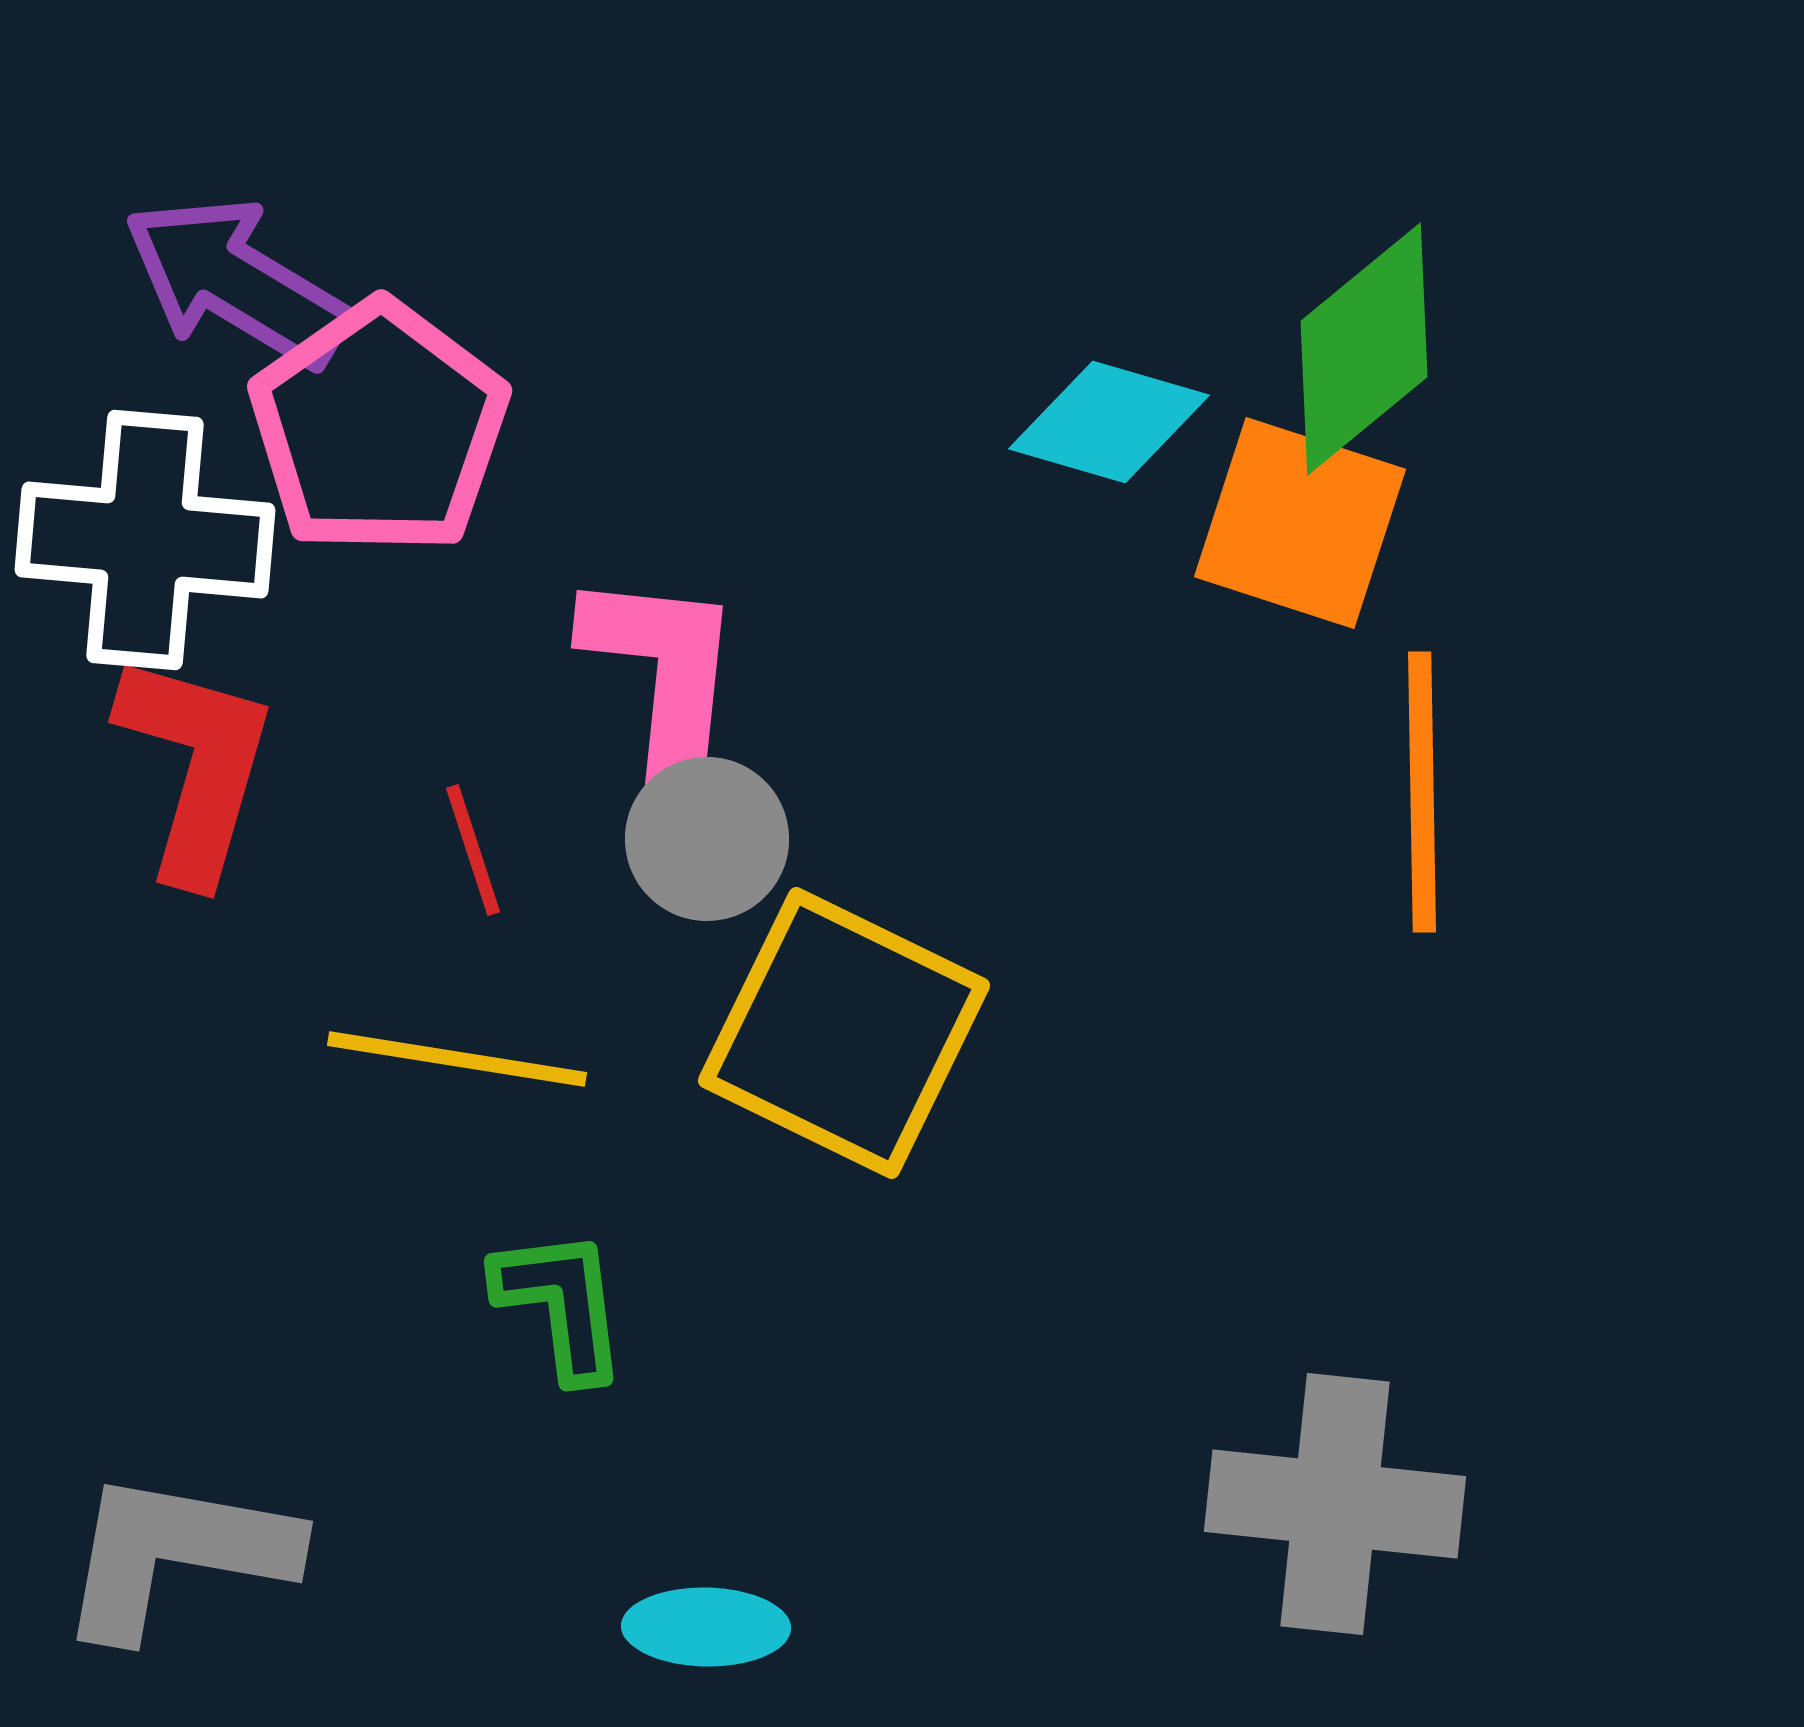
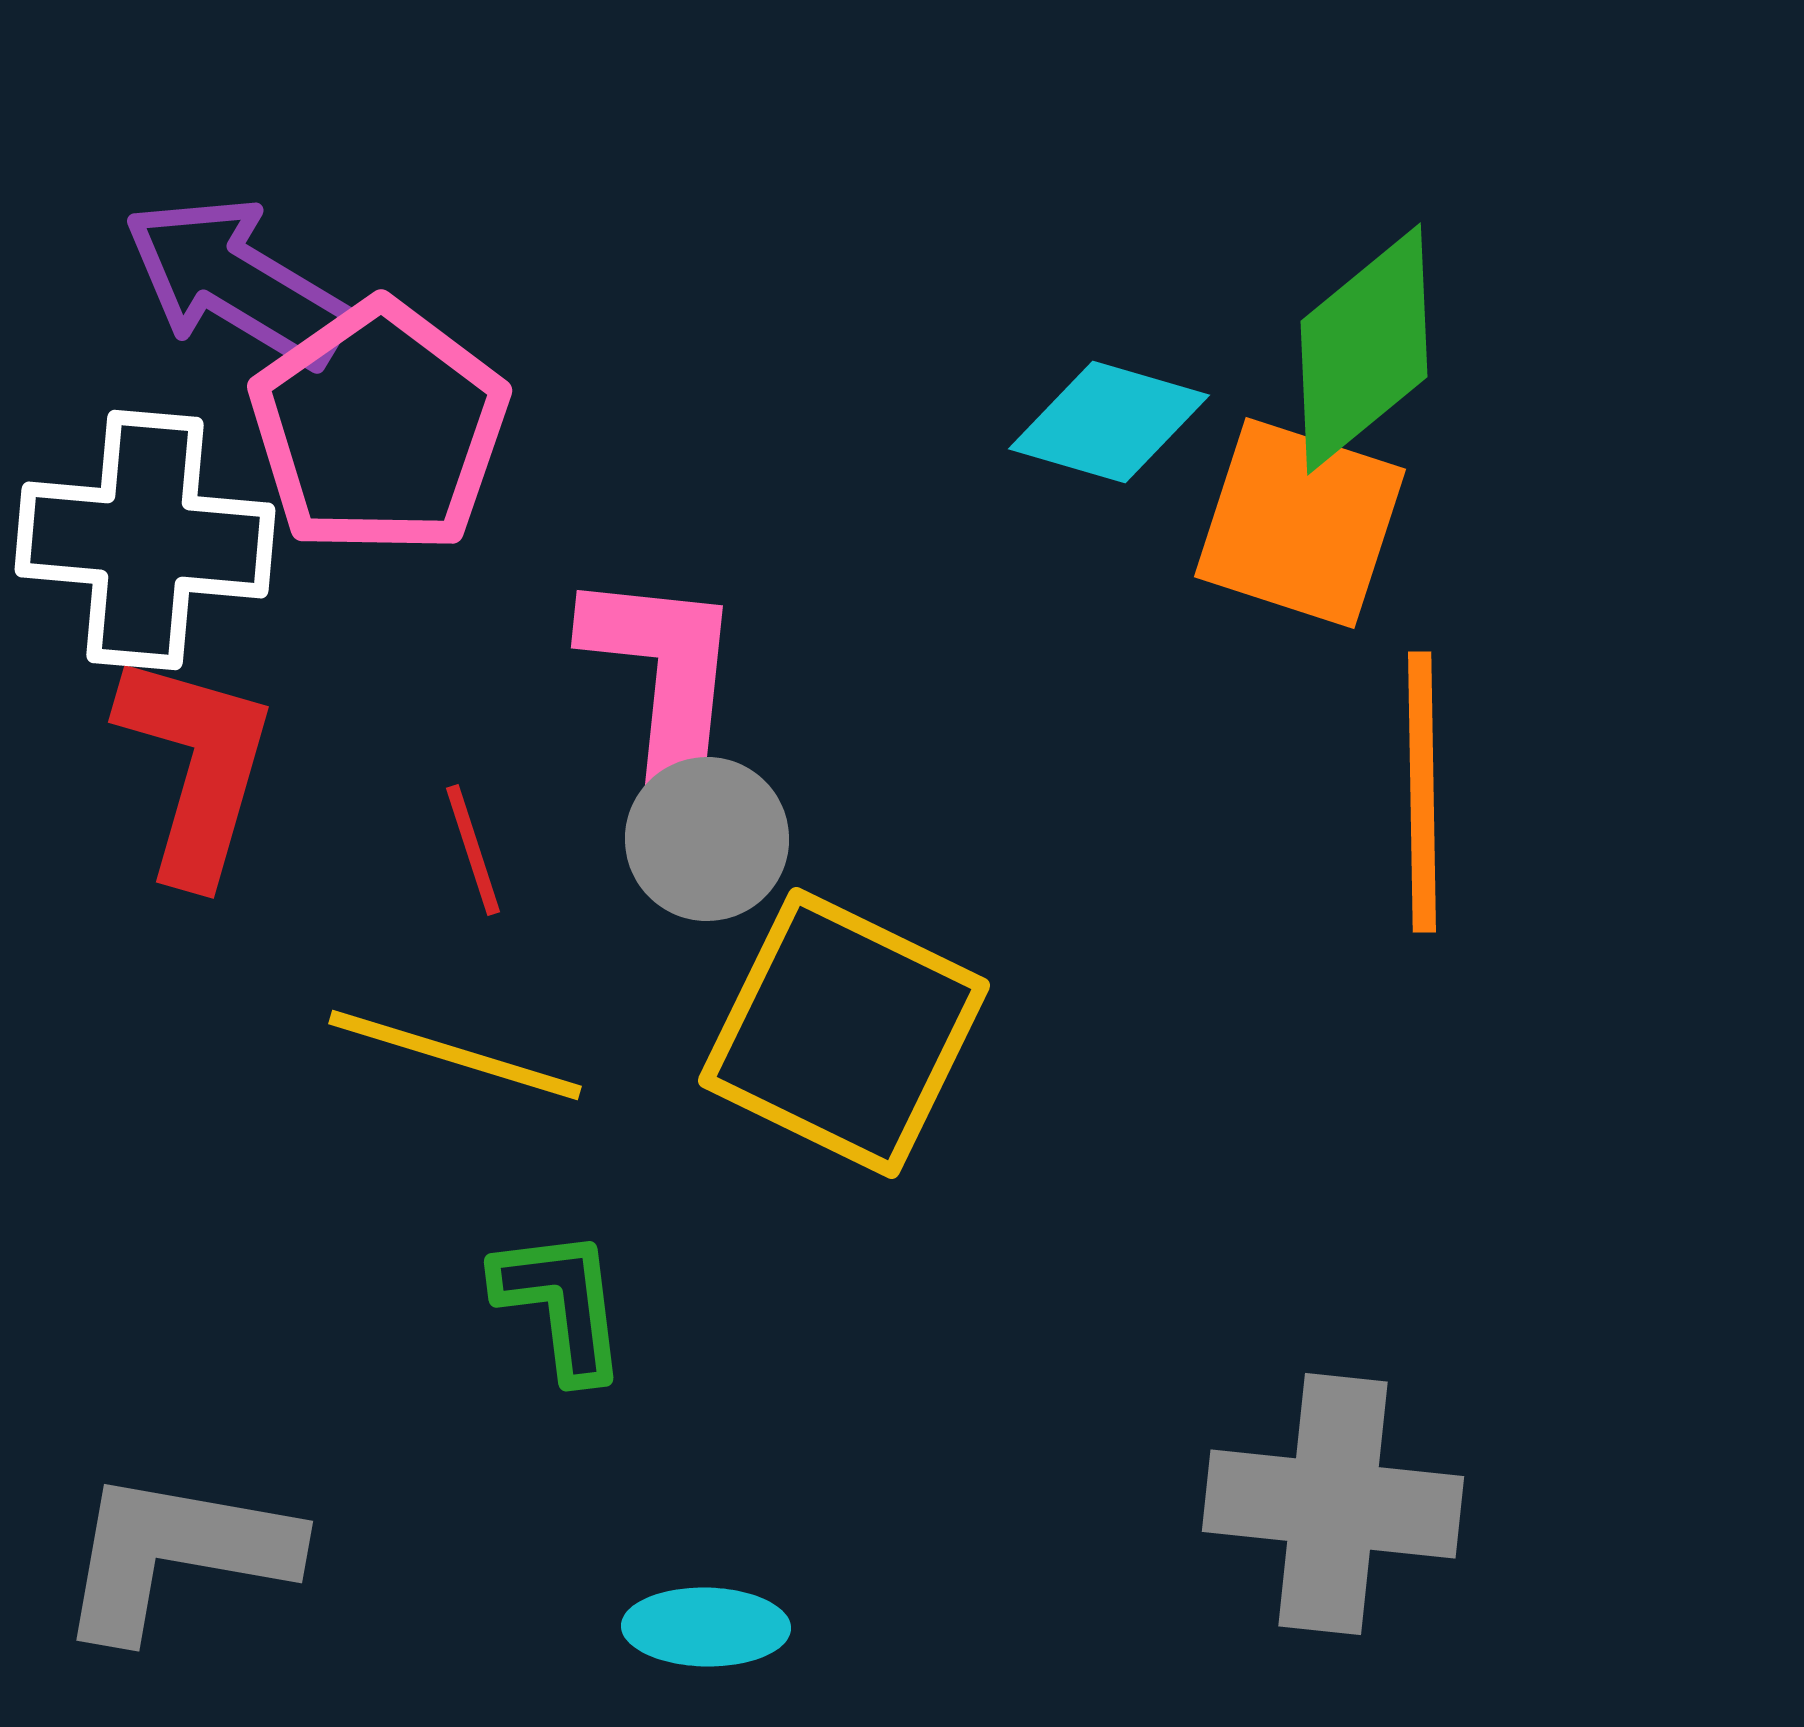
yellow line: moved 2 px left, 4 px up; rotated 8 degrees clockwise
gray cross: moved 2 px left
